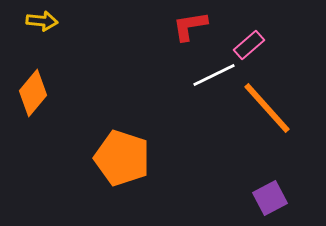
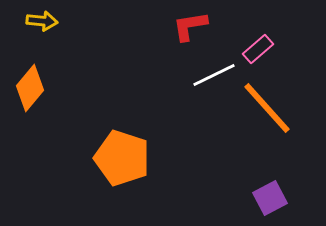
pink rectangle: moved 9 px right, 4 px down
orange diamond: moved 3 px left, 5 px up
